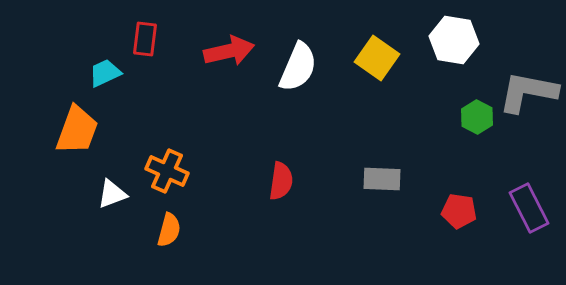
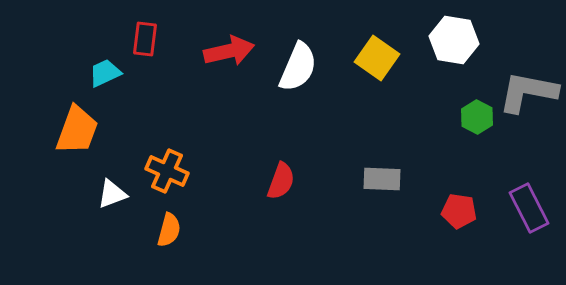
red semicircle: rotated 12 degrees clockwise
